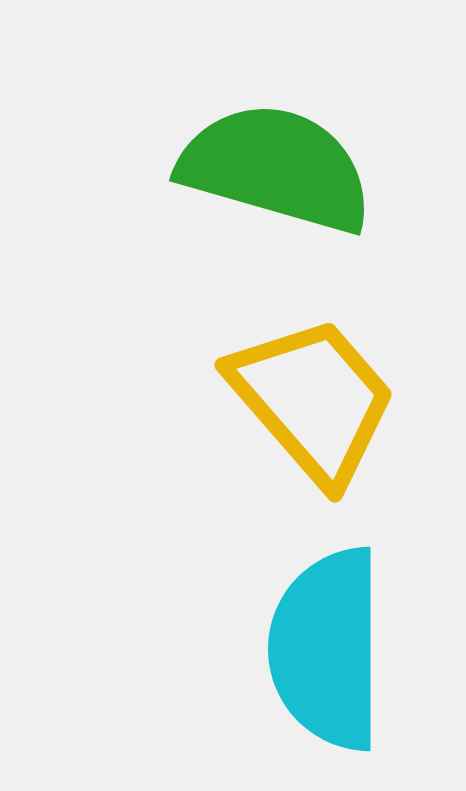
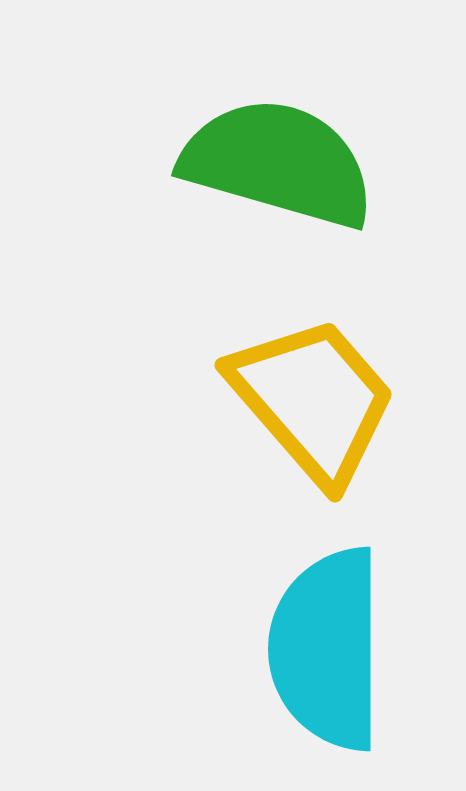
green semicircle: moved 2 px right, 5 px up
